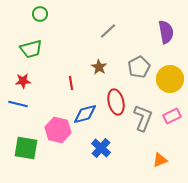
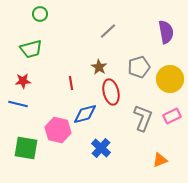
gray pentagon: rotated 10 degrees clockwise
red ellipse: moved 5 px left, 10 px up
